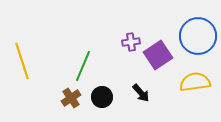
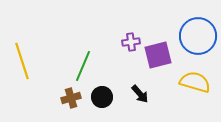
purple square: rotated 20 degrees clockwise
yellow semicircle: rotated 24 degrees clockwise
black arrow: moved 1 px left, 1 px down
brown cross: rotated 18 degrees clockwise
